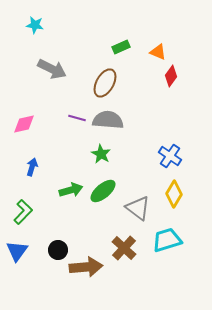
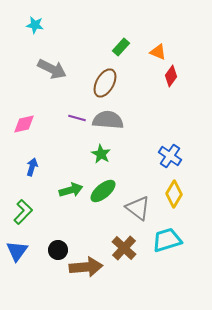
green rectangle: rotated 24 degrees counterclockwise
